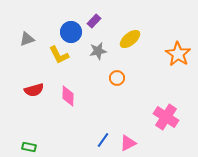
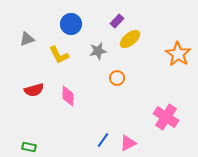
purple rectangle: moved 23 px right
blue circle: moved 8 px up
